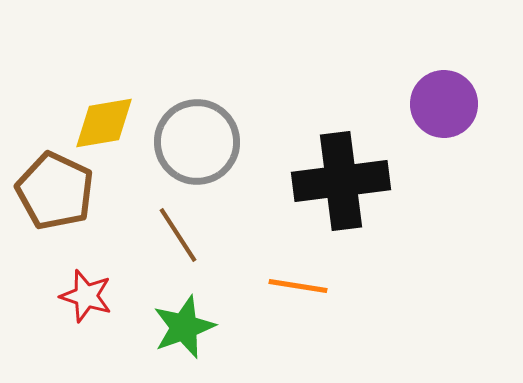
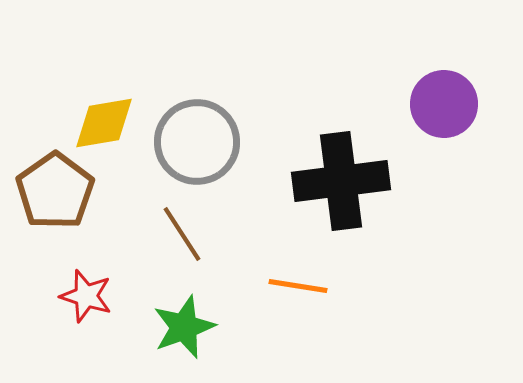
brown pentagon: rotated 12 degrees clockwise
brown line: moved 4 px right, 1 px up
